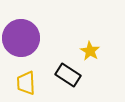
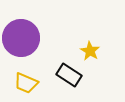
black rectangle: moved 1 px right
yellow trapezoid: rotated 65 degrees counterclockwise
